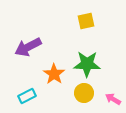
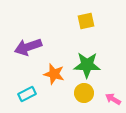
purple arrow: rotated 8 degrees clockwise
green star: moved 1 px down
orange star: rotated 20 degrees counterclockwise
cyan rectangle: moved 2 px up
